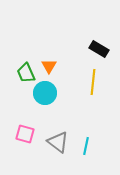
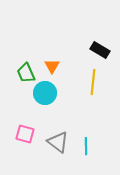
black rectangle: moved 1 px right, 1 px down
orange triangle: moved 3 px right
cyan line: rotated 12 degrees counterclockwise
